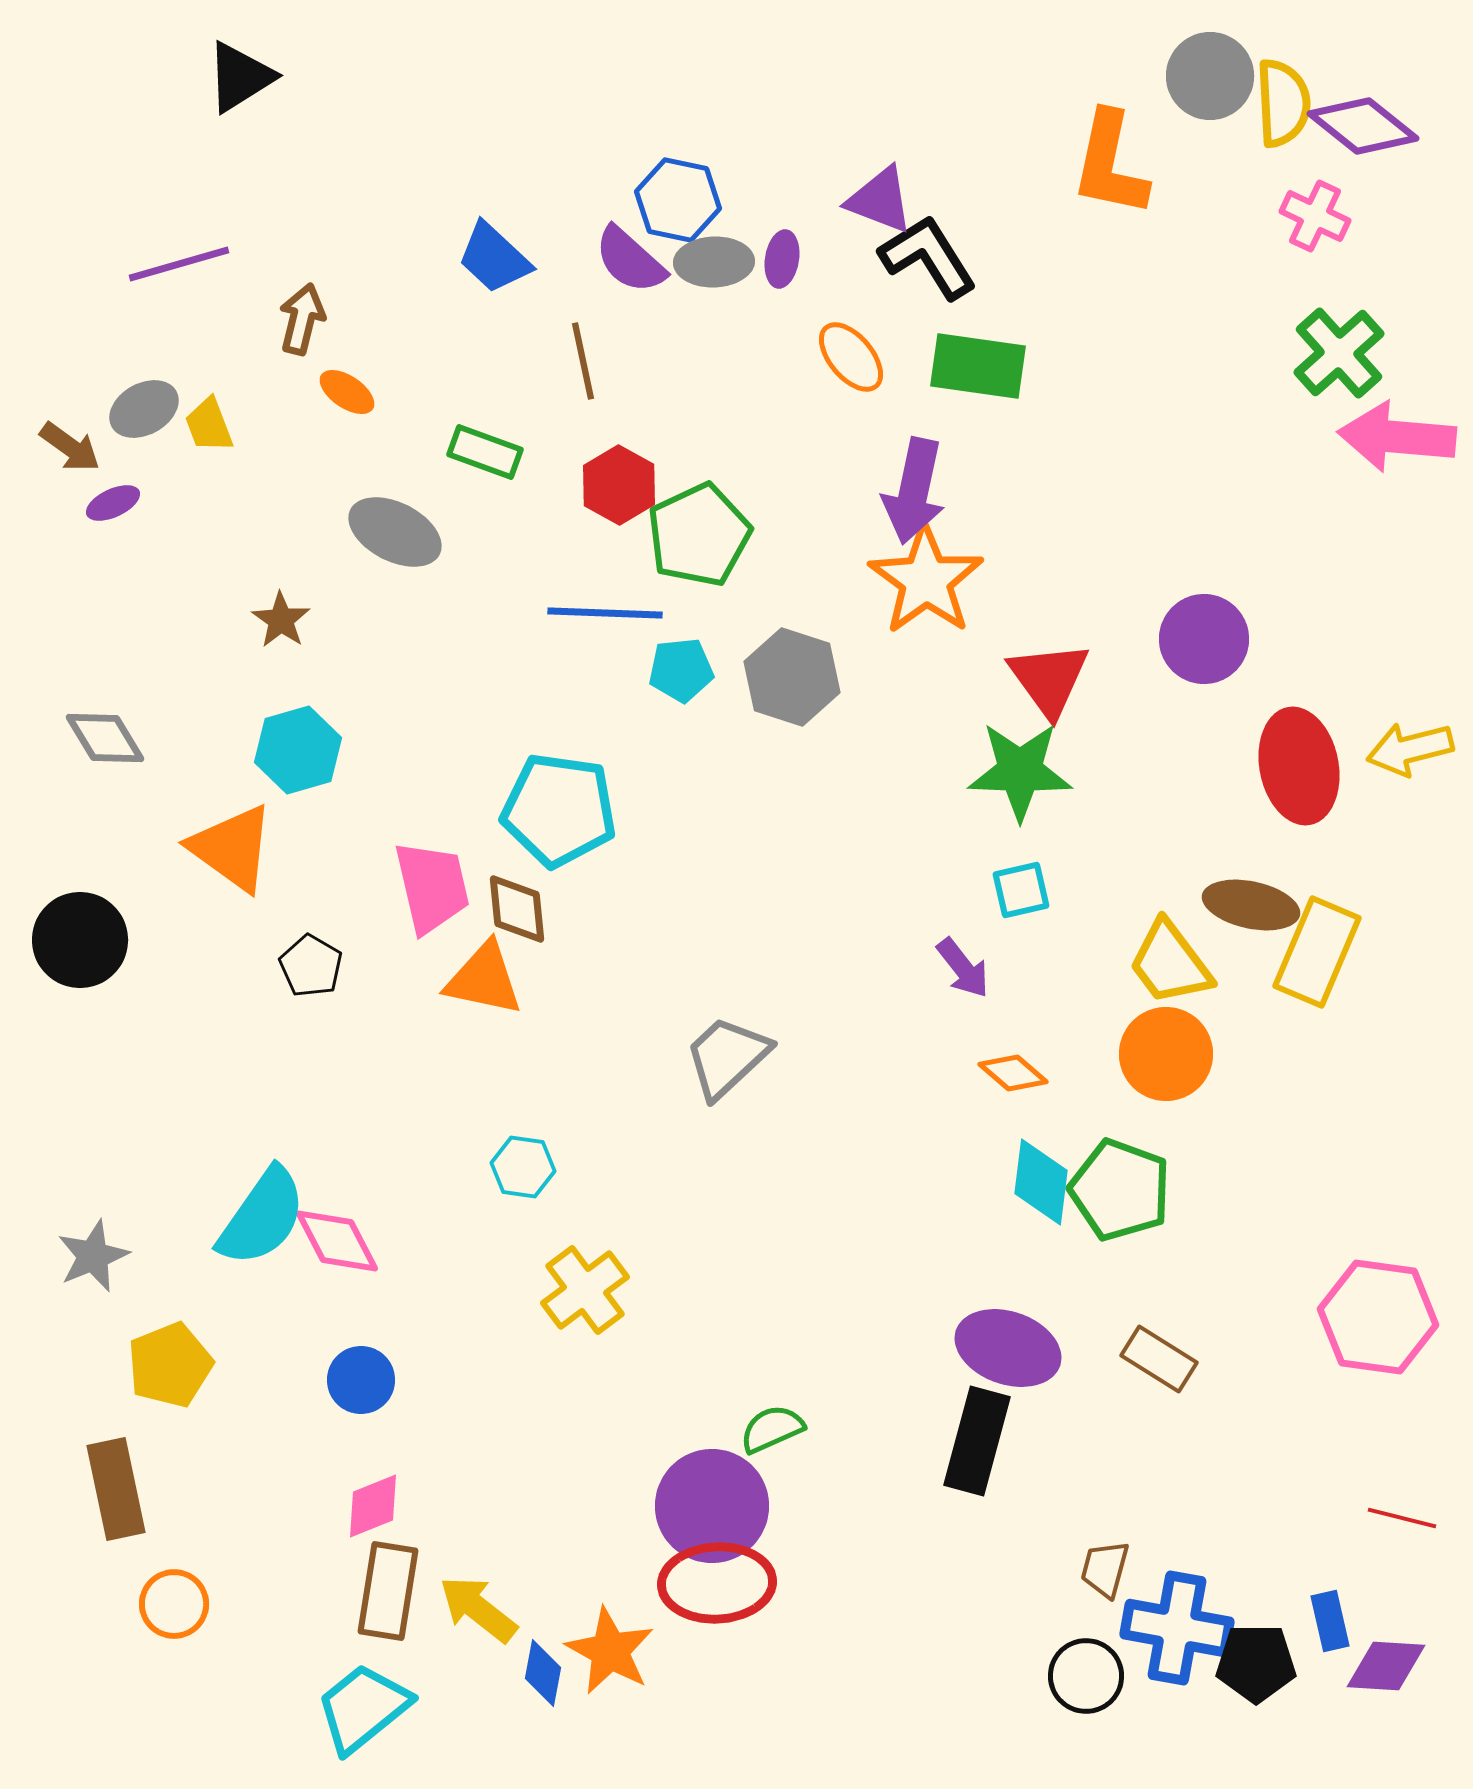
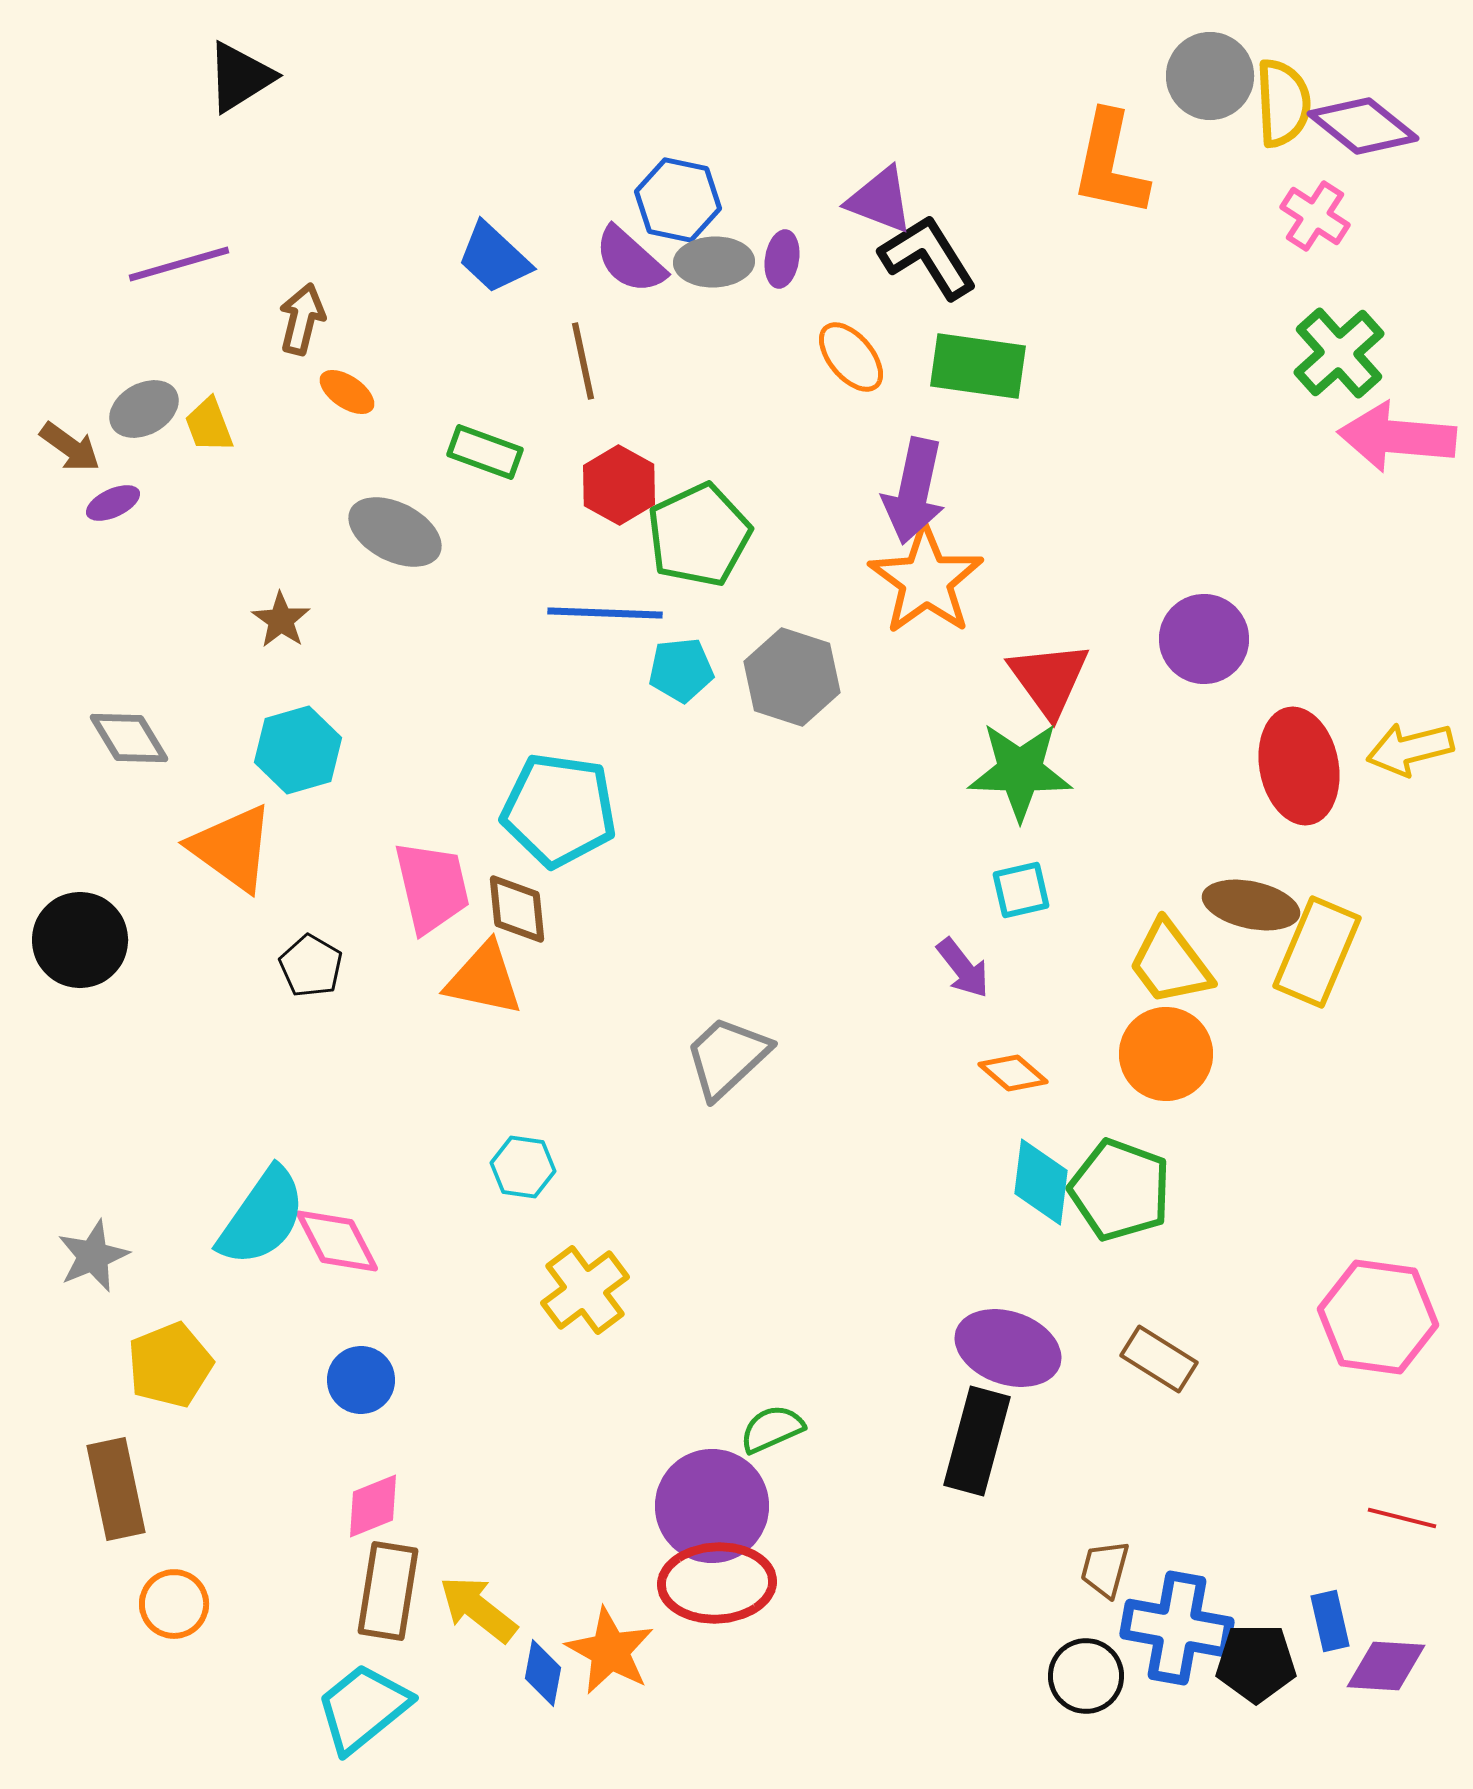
pink cross at (1315, 216): rotated 8 degrees clockwise
gray diamond at (105, 738): moved 24 px right
